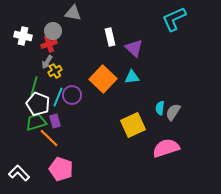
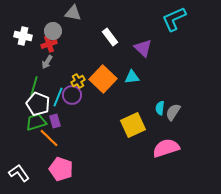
white rectangle: rotated 24 degrees counterclockwise
purple triangle: moved 9 px right
yellow cross: moved 23 px right, 10 px down
white L-shape: rotated 10 degrees clockwise
